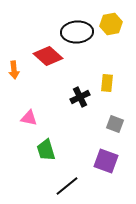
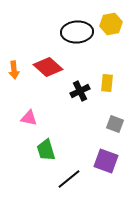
red diamond: moved 11 px down
black cross: moved 6 px up
black line: moved 2 px right, 7 px up
